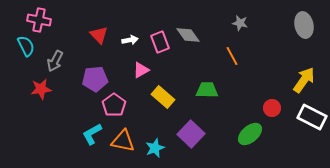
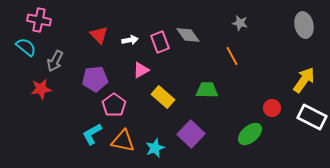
cyan semicircle: moved 1 px down; rotated 25 degrees counterclockwise
